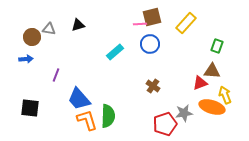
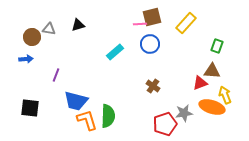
blue trapezoid: moved 3 px left, 2 px down; rotated 35 degrees counterclockwise
